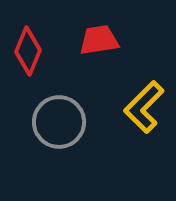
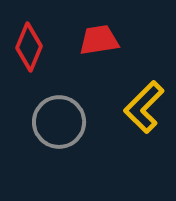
red diamond: moved 1 px right, 4 px up
